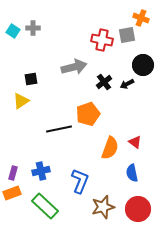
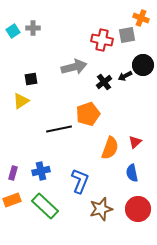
cyan square: rotated 24 degrees clockwise
black arrow: moved 2 px left, 8 px up
red triangle: rotated 40 degrees clockwise
orange rectangle: moved 7 px down
brown star: moved 2 px left, 2 px down
